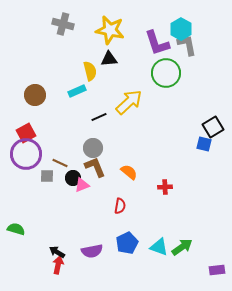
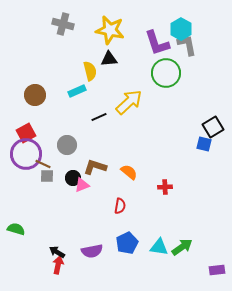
gray circle: moved 26 px left, 3 px up
brown line: moved 17 px left, 1 px down
brown L-shape: rotated 50 degrees counterclockwise
cyan triangle: rotated 12 degrees counterclockwise
